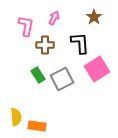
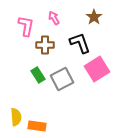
pink arrow: rotated 56 degrees counterclockwise
black L-shape: rotated 15 degrees counterclockwise
